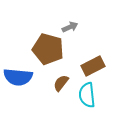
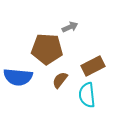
brown pentagon: moved 1 px left; rotated 12 degrees counterclockwise
brown semicircle: moved 1 px left, 3 px up
